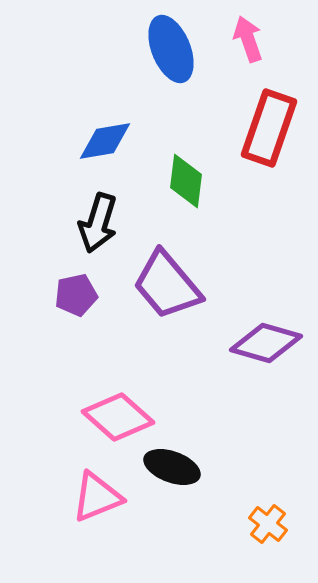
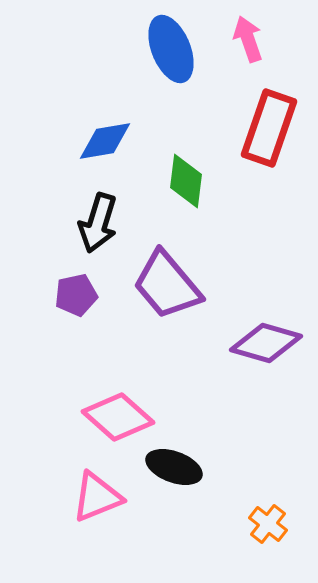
black ellipse: moved 2 px right
